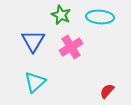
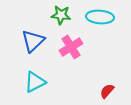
green star: rotated 18 degrees counterclockwise
blue triangle: rotated 15 degrees clockwise
cyan triangle: rotated 15 degrees clockwise
